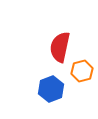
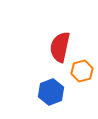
blue hexagon: moved 3 px down
